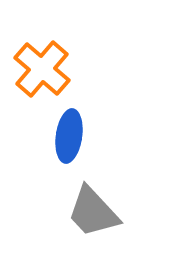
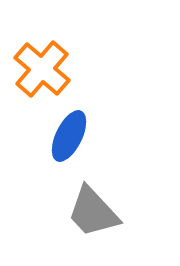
blue ellipse: rotated 18 degrees clockwise
